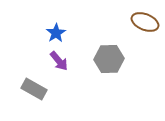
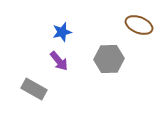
brown ellipse: moved 6 px left, 3 px down
blue star: moved 6 px right, 1 px up; rotated 18 degrees clockwise
